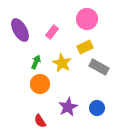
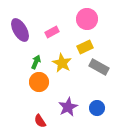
pink rectangle: rotated 24 degrees clockwise
orange circle: moved 1 px left, 2 px up
